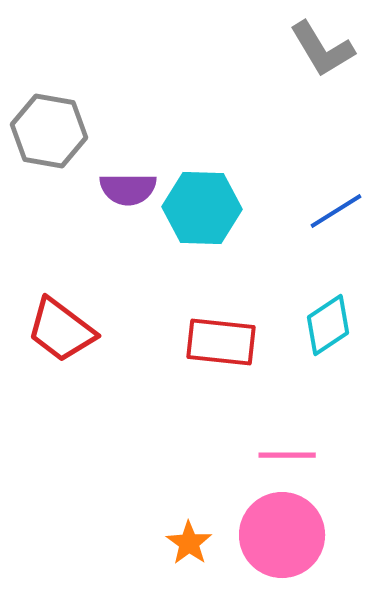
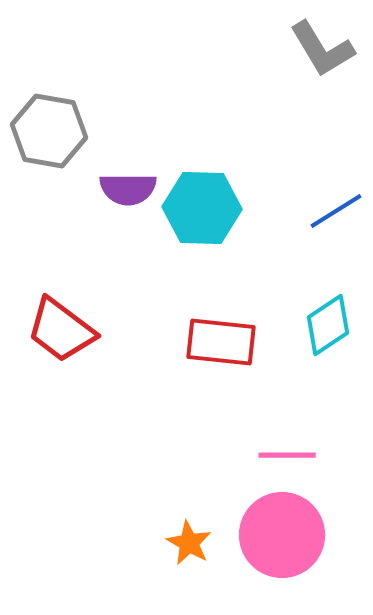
orange star: rotated 6 degrees counterclockwise
